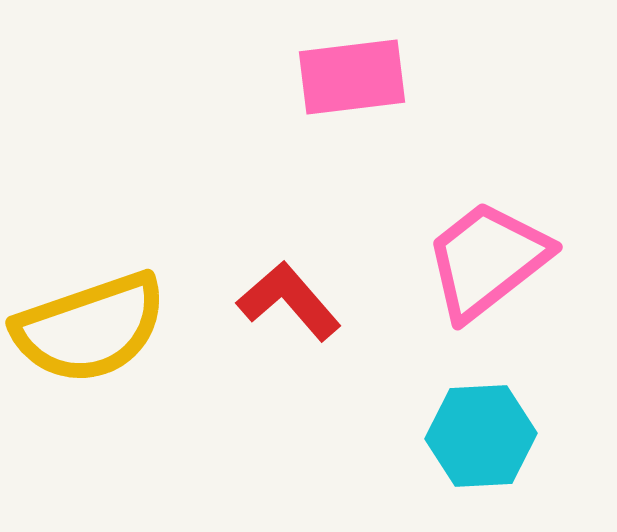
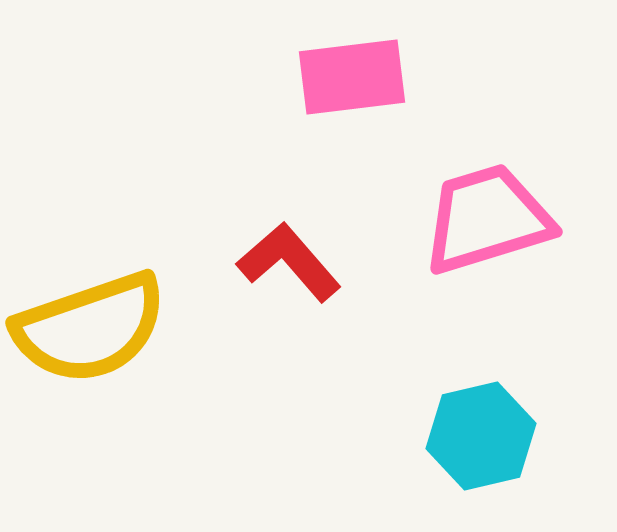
pink trapezoid: moved 41 px up; rotated 21 degrees clockwise
red L-shape: moved 39 px up
cyan hexagon: rotated 10 degrees counterclockwise
